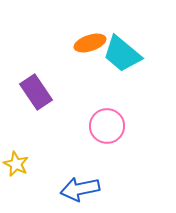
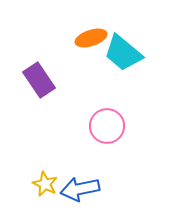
orange ellipse: moved 1 px right, 5 px up
cyan trapezoid: moved 1 px right, 1 px up
purple rectangle: moved 3 px right, 12 px up
yellow star: moved 29 px right, 20 px down
